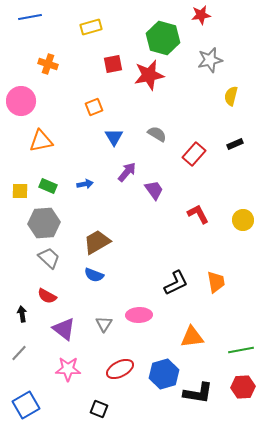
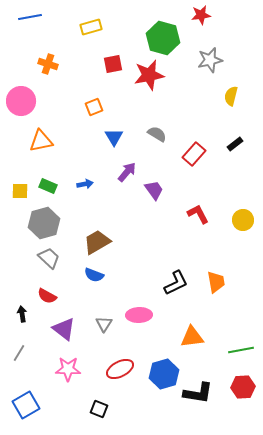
black rectangle at (235, 144): rotated 14 degrees counterclockwise
gray hexagon at (44, 223): rotated 12 degrees counterclockwise
gray line at (19, 353): rotated 12 degrees counterclockwise
